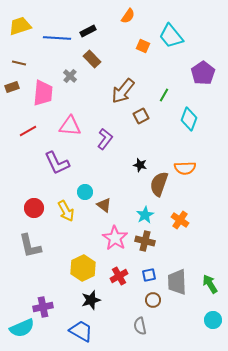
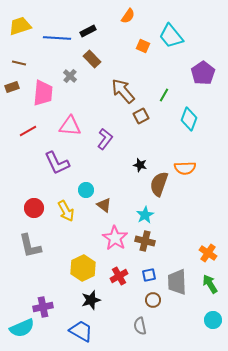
brown arrow at (123, 91): rotated 100 degrees clockwise
cyan circle at (85, 192): moved 1 px right, 2 px up
orange cross at (180, 220): moved 28 px right, 33 px down
